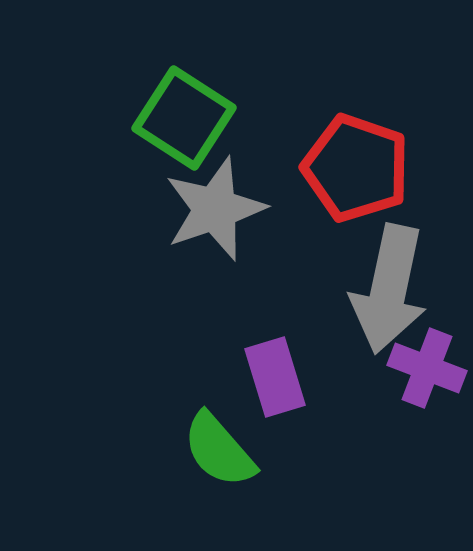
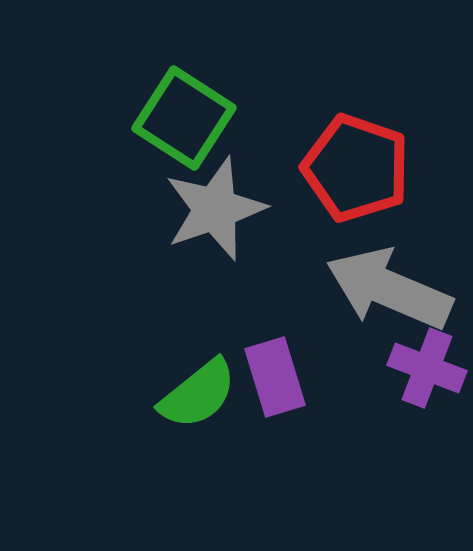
gray arrow: rotated 101 degrees clockwise
green semicircle: moved 21 px left, 56 px up; rotated 88 degrees counterclockwise
